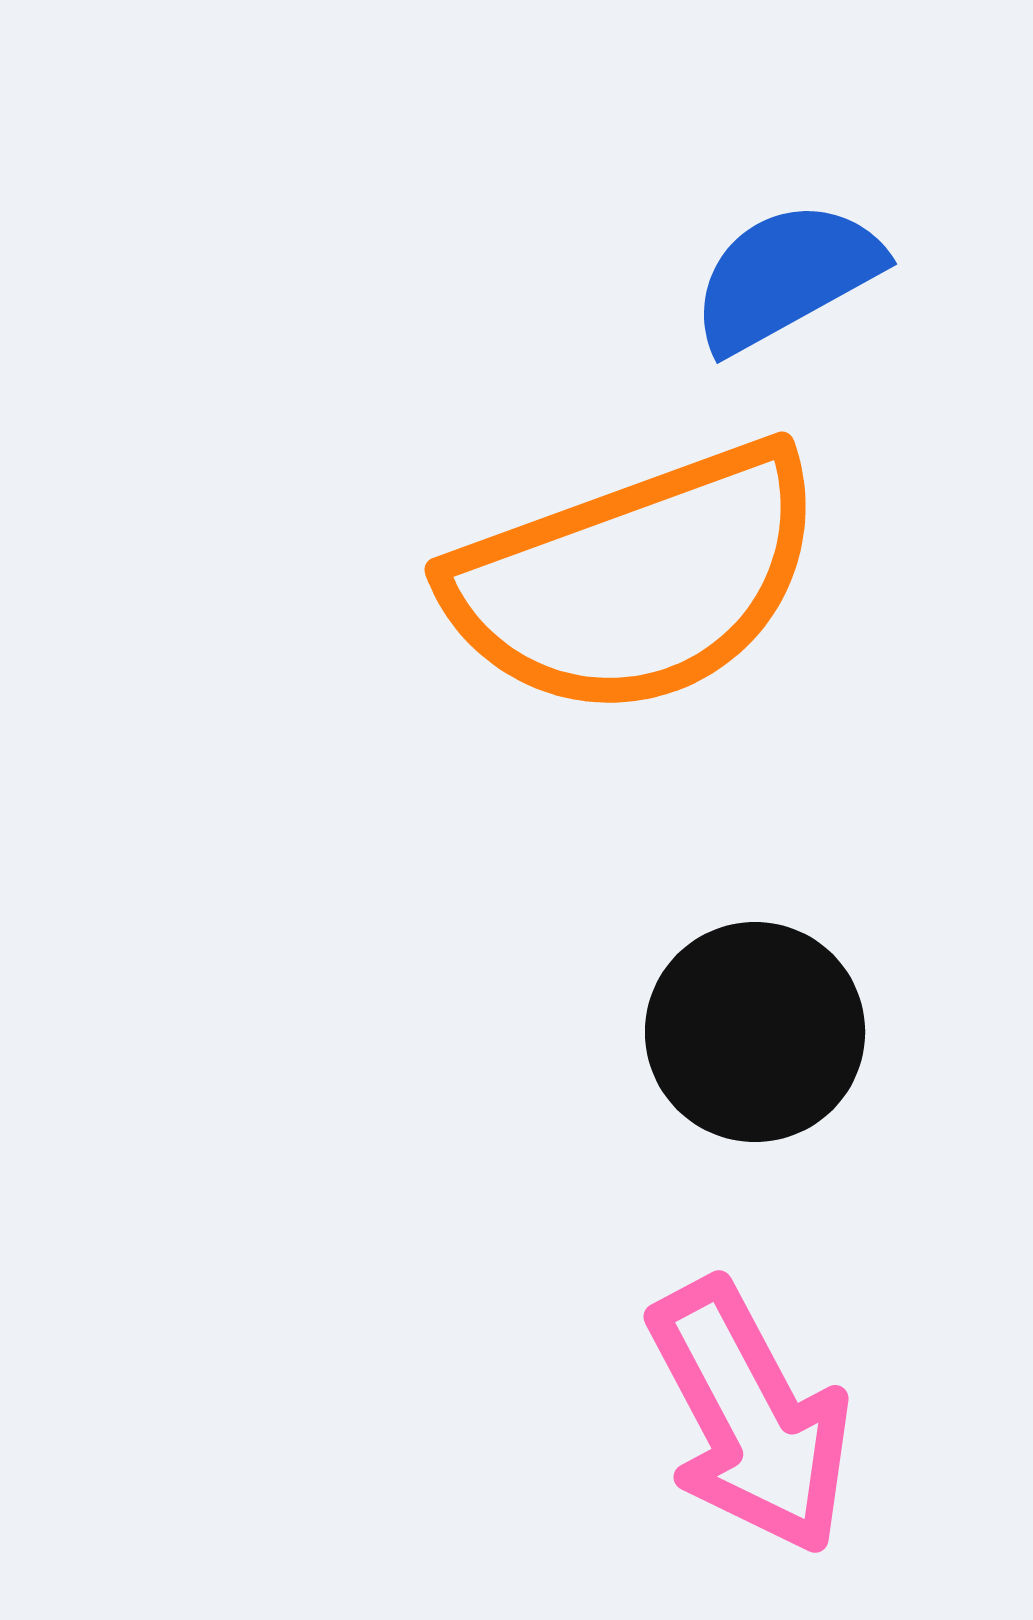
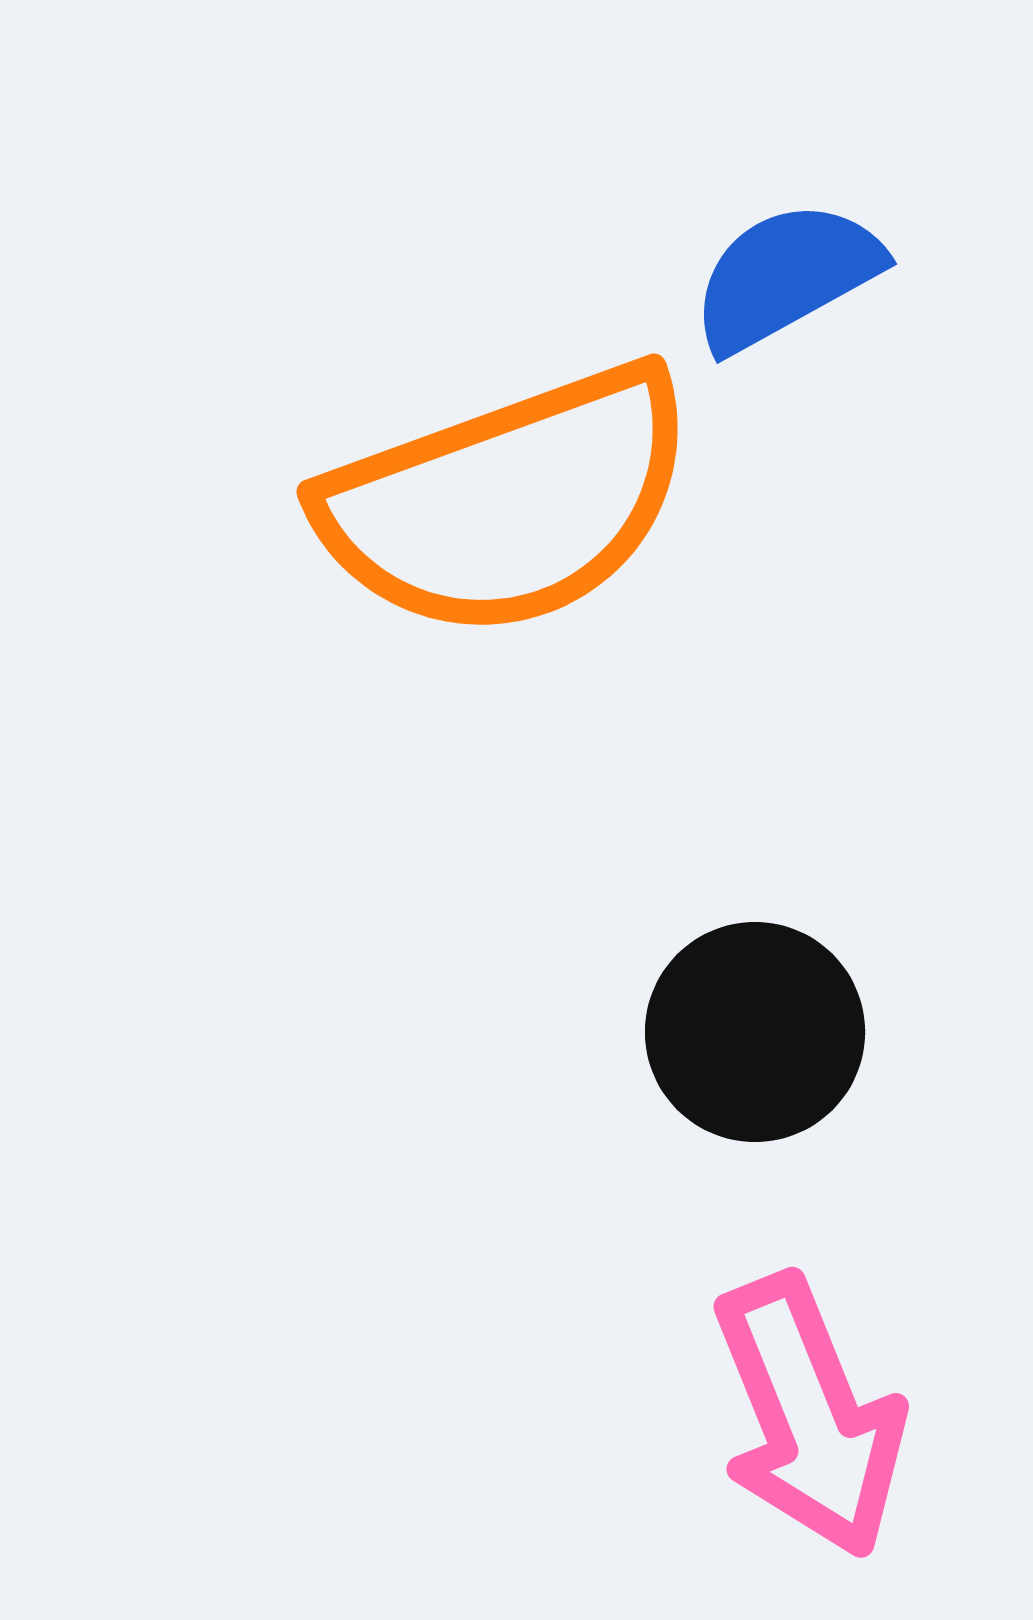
orange semicircle: moved 128 px left, 78 px up
pink arrow: moved 59 px right, 1 px up; rotated 6 degrees clockwise
